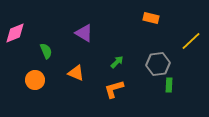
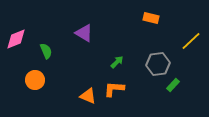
pink diamond: moved 1 px right, 6 px down
orange triangle: moved 12 px right, 23 px down
green rectangle: moved 4 px right; rotated 40 degrees clockwise
orange L-shape: rotated 20 degrees clockwise
